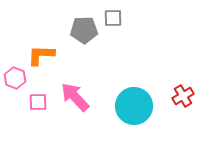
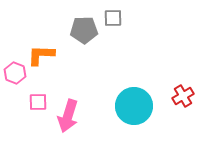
pink hexagon: moved 5 px up
pink arrow: moved 7 px left, 19 px down; rotated 120 degrees counterclockwise
